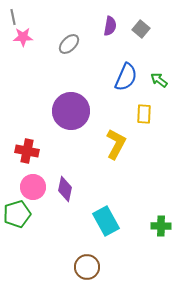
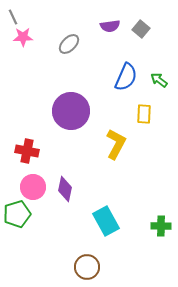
gray line: rotated 14 degrees counterclockwise
purple semicircle: rotated 72 degrees clockwise
